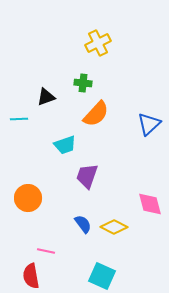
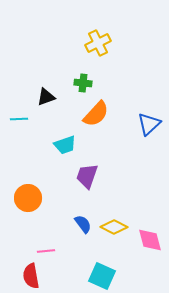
pink diamond: moved 36 px down
pink line: rotated 18 degrees counterclockwise
